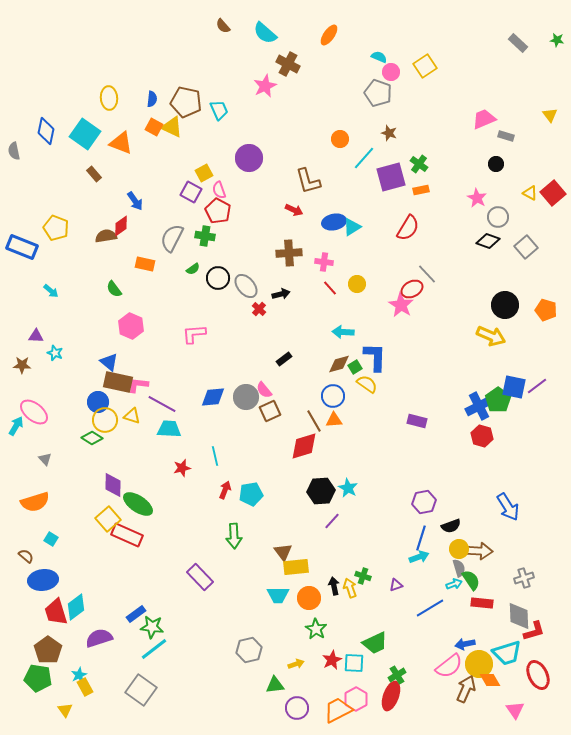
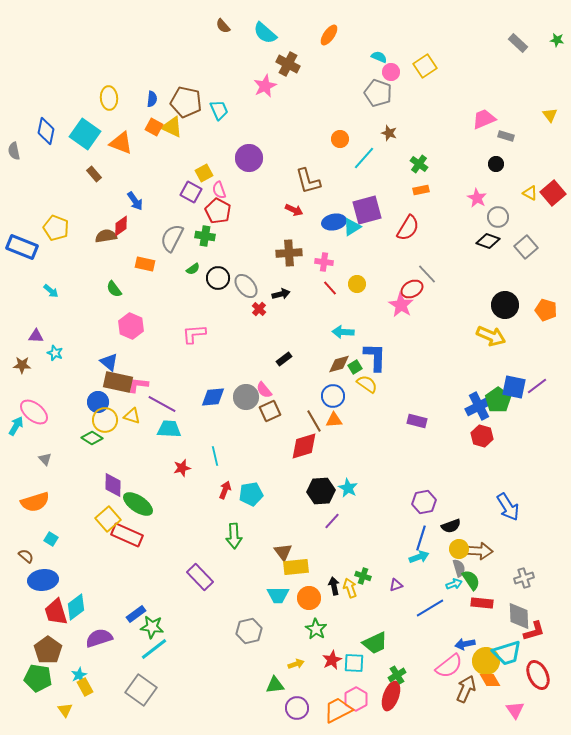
purple square at (391, 177): moved 24 px left, 33 px down
gray hexagon at (249, 650): moved 19 px up
yellow circle at (479, 664): moved 7 px right, 3 px up
